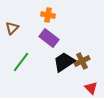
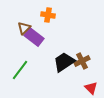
brown triangle: moved 12 px right
purple rectangle: moved 15 px left, 1 px up
green line: moved 1 px left, 8 px down
